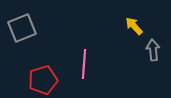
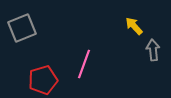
pink line: rotated 16 degrees clockwise
